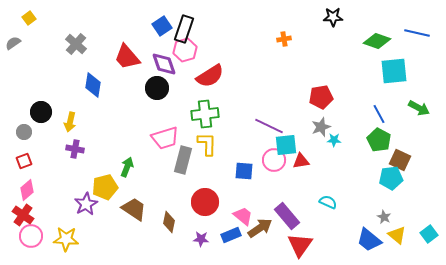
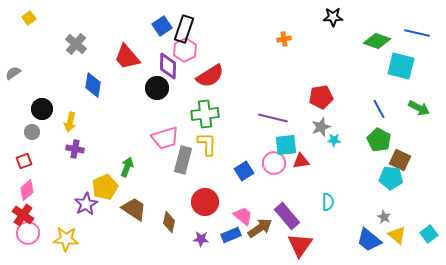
gray semicircle at (13, 43): moved 30 px down
pink hexagon at (185, 50): rotated 10 degrees counterclockwise
purple diamond at (164, 64): moved 4 px right, 2 px down; rotated 20 degrees clockwise
cyan square at (394, 71): moved 7 px right, 5 px up; rotated 20 degrees clockwise
black circle at (41, 112): moved 1 px right, 3 px up
blue line at (379, 114): moved 5 px up
purple line at (269, 126): moved 4 px right, 8 px up; rotated 12 degrees counterclockwise
gray circle at (24, 132): moved 8 px right
pink circle at (274, 160): moved 3 px down
blue square at (244, 171): rotated 36 degrees counterclockwise
cyan pentagon at (391, 178): rotated 10 degrees clockwise
yellow pentagon at (105, 187): rotated 10 degrees counterclockwise
cyan semicircle at (328, 202): rotated 66 degrees clockwise
pink circle at (31, 236): moved 3 px left, 3 px up
